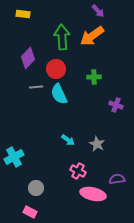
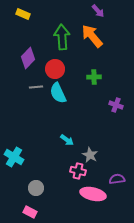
yellow rectangle: rotated 16 degrees clockwise
orange arrow: rotated 85 degrees clockwise
red circle: moved 1 px left
cyan semicircle: moved 1 px left, 1 px up
cyan arrow: moved 1 px left
gray star: moved 7 px left, 11 px down
cyan cross: rotated 30 degrees counterclockwise
pink cross: rotated 14 degrees counterclockwise
